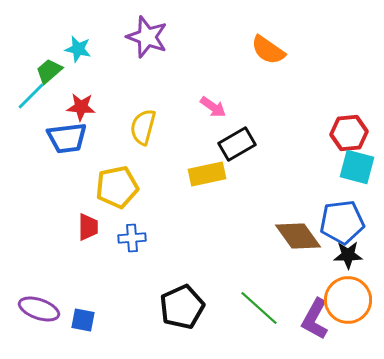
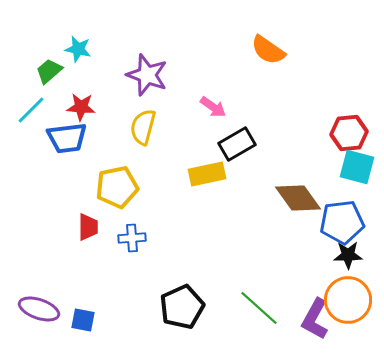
purple star: moved 38 px down
cyan line: moved 14 px down
brown diamond: moved 38 px up
